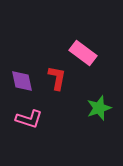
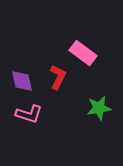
red L-shape: moved 1 px right, 1 px up; rotated 15 degrees clockwise
green star: rotated 10 degrees clockwise
pink L-shape: moved 5 px up
